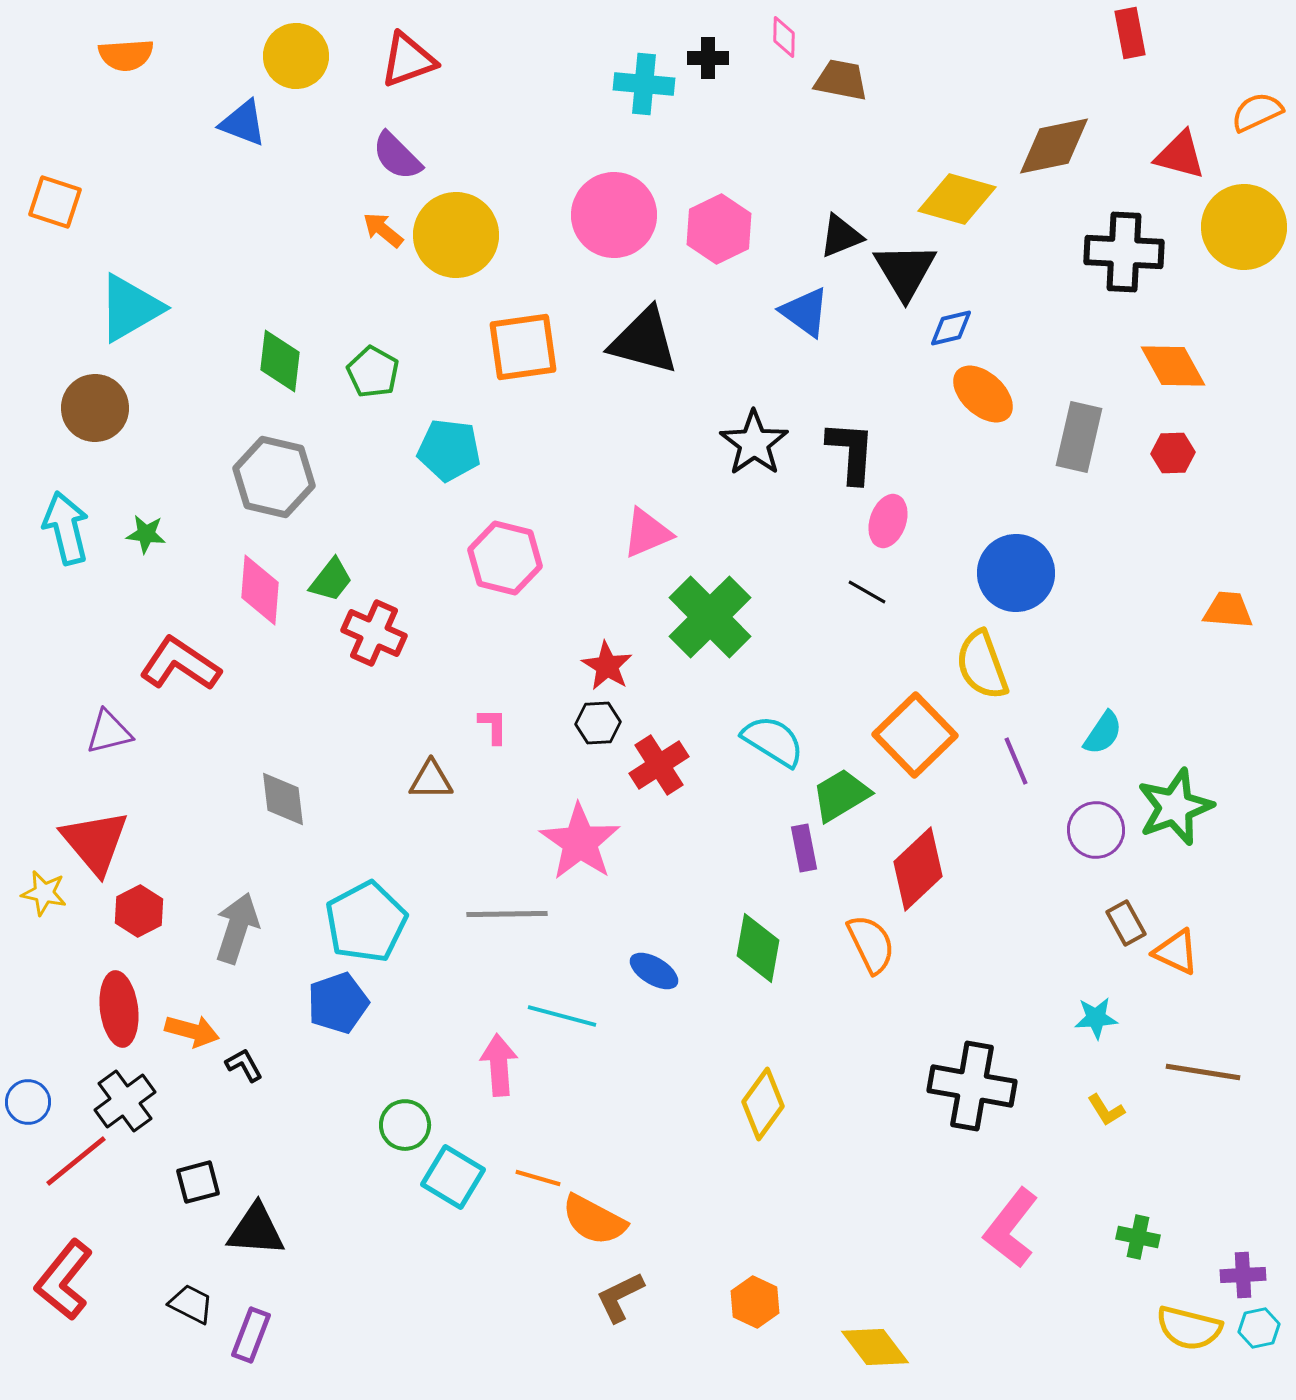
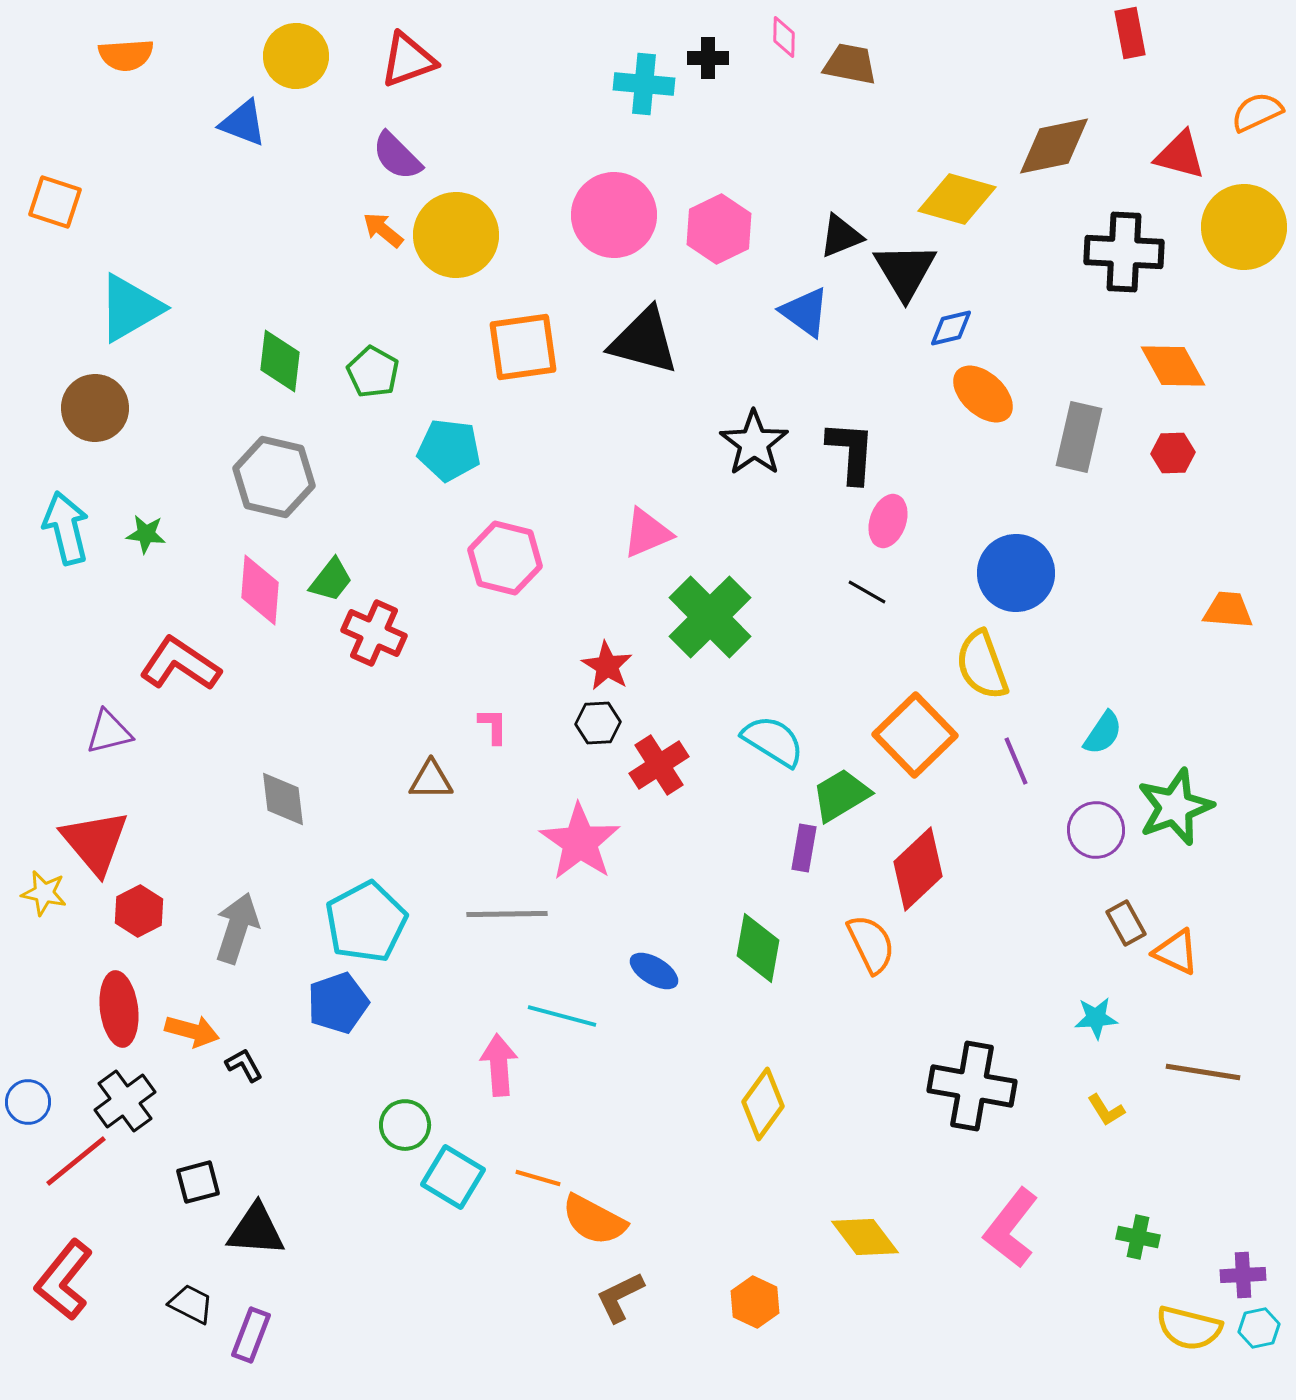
brown trapezoid at (841, 80): moved 9 px right, 16 px up
purple rectangle at (804, 848): rotated 21 degrees clockwise
yellow diamond at (875, 1347): moved 10 px left, 110 px up
